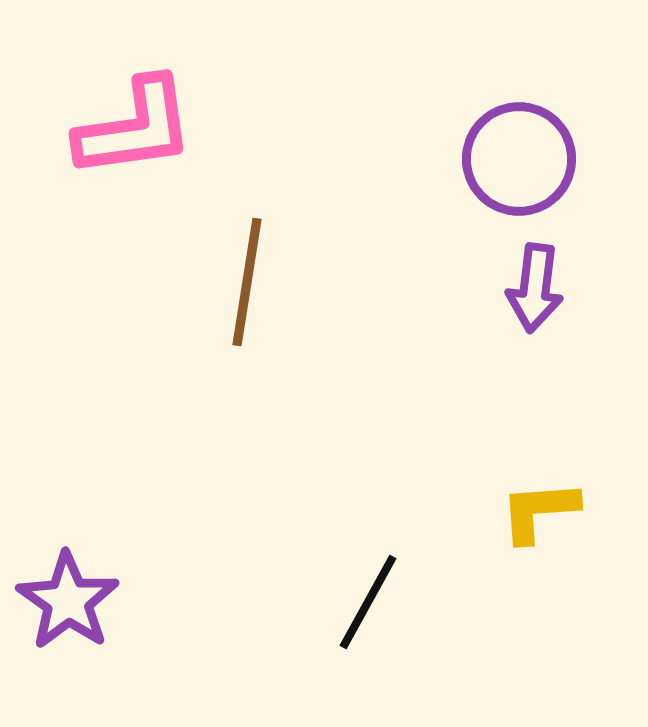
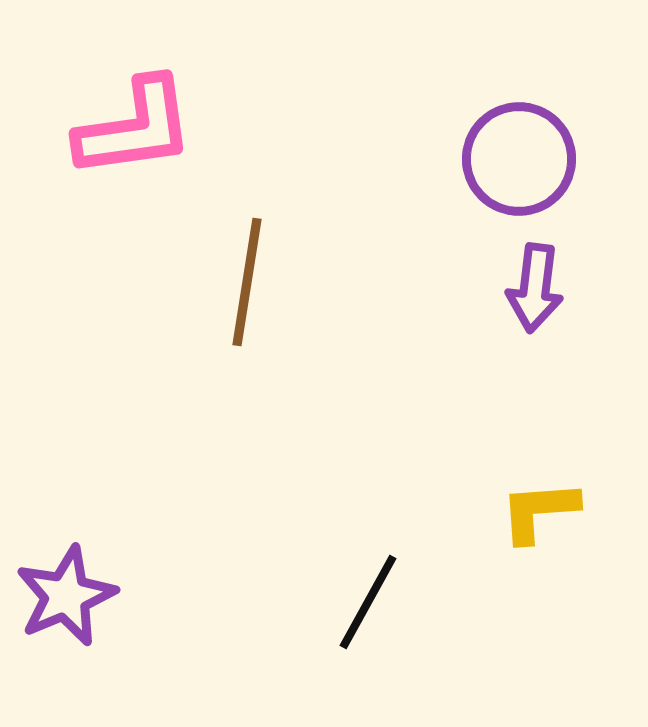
purple star: moved 2 px left, 5 px up; rotated 14 degrees clockwise
